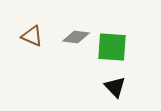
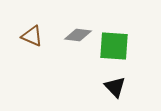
gray diamond: moved 2 px right, 2 px up
green square: moved 2 px right, 1 px up
